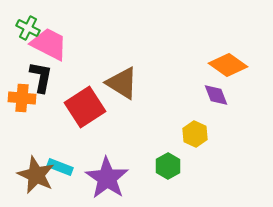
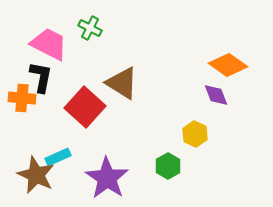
green cross: moved 62 px right
red square: rotated 15 degrees counterclockwise
cyan rectangle: moved 2 px left, 10 px up; rotated 45 degrees counterclockwise
